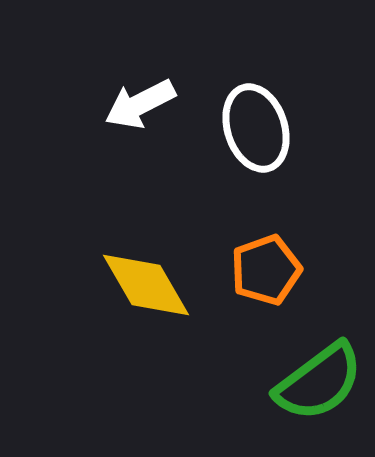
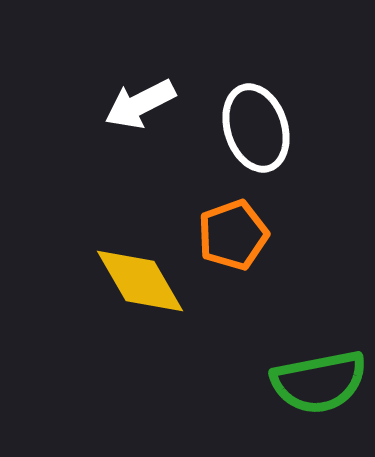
orange pentagon: moved 33 px left, 35 px up
yellow diamond: moved 6 px left, 4 px up
green semicircle: rotated 26 degrees clockwise
